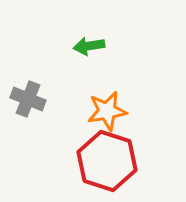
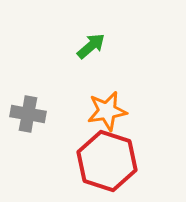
green arrow: moved 2 px right; rotated 148 degrees clockwise
gray cross: moved 15 px down; rotated 12 degrees counterclockwise
